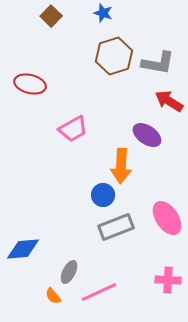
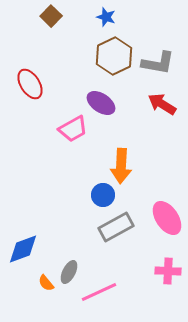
blue star: moved 3 px right, 4 px down
brown hexagon: rotated 9 degrees counterclockwise
red ellipse: rotated 44 degrees clockwise
red arrow: moved 7 px left, 3 px down
purple ellipse: moved 46 px left, 32 px up
gray rectangle: rotated 8 degrees counterclockwise
blue diamond: rotated 16 degrees counterclockwise
pink cross: moved 9 px up
orange semicircle: moved 7 px left, 13 px up
